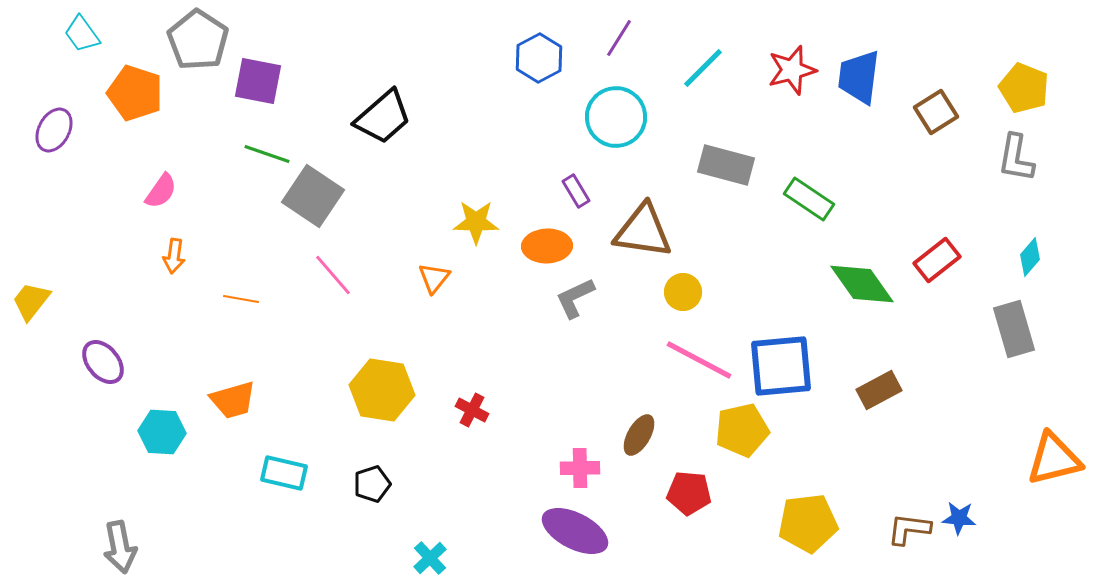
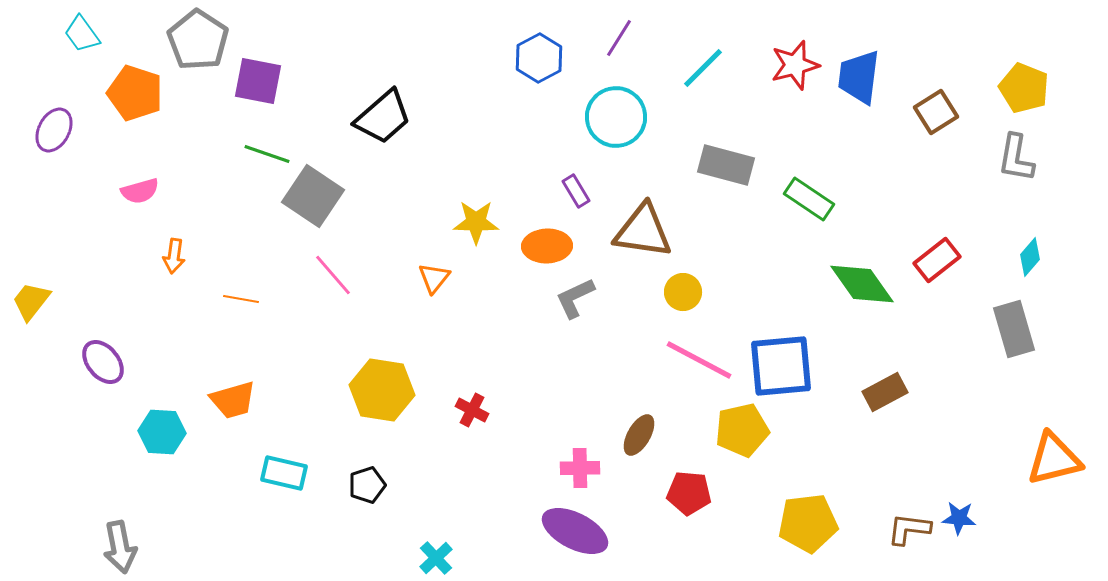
red star at (792, 70): moved 3 px right, 5 px up
pink semicircle at (161, 191): moved 21 px left; rotated 39 degrees clockwise
brown rectangle at (879, 390): moved 6 px right, 2 px down
black pentagon at (372, 484): moved 5 px left, 1 px down
cyan cross at (430, 558): moved 6 px right
